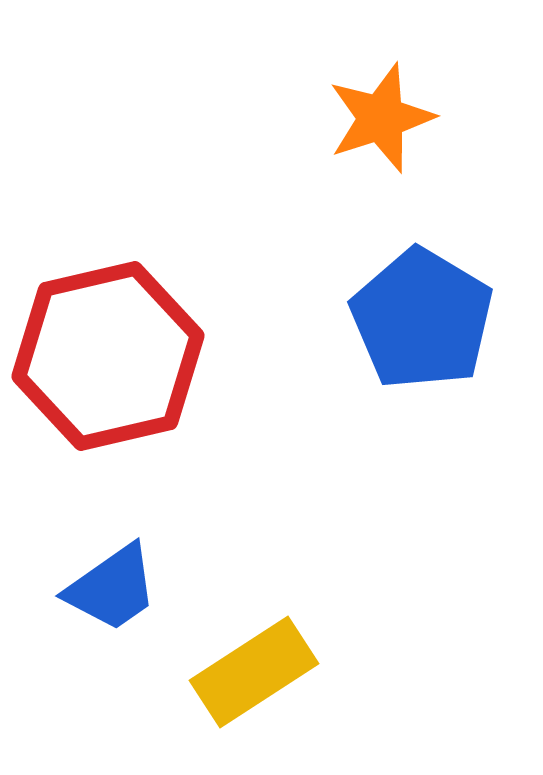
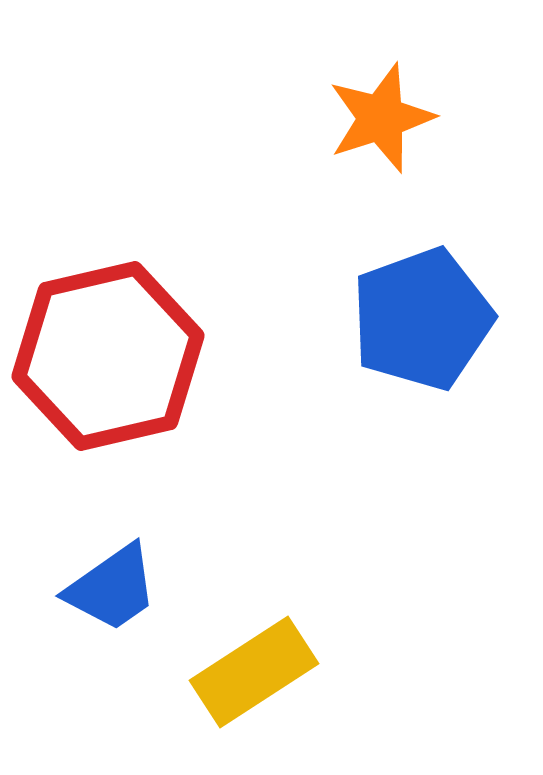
blue pentagon: rotated 21 degrees clockwise
